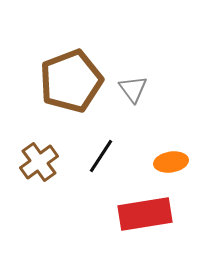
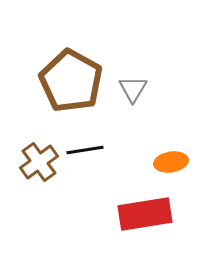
brown pentagon: rotated 22 degrees counterclockwise
gray triangle: rotated 8 degrees clockwise
black line: moved 16 px left, 6 px up; rotated 48 degrees clockwise
